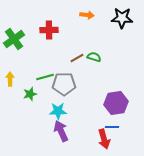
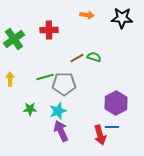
green star: moved 15 px down; rotated 16 degrees clockwise
purple hexagon: rotated 20 degrees counterclockwise
cyan star: rotated 18 degrees counterclockwise
red arrow: moved 4 px left, 4 px up
